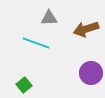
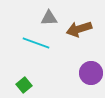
brown arrow: moved 7 px left
